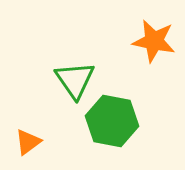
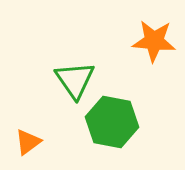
orange star: rotated 6 degrees counterclockwise
green hexagon: moved 1 px down
